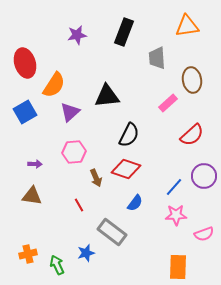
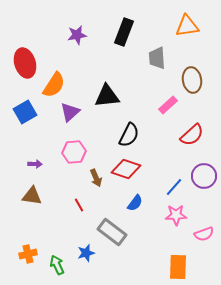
pink rectangle: moved 2 px down
